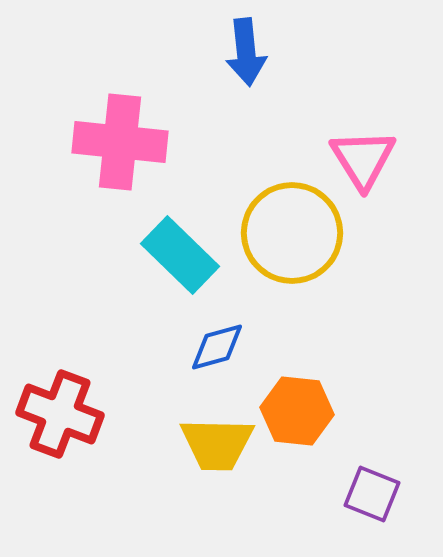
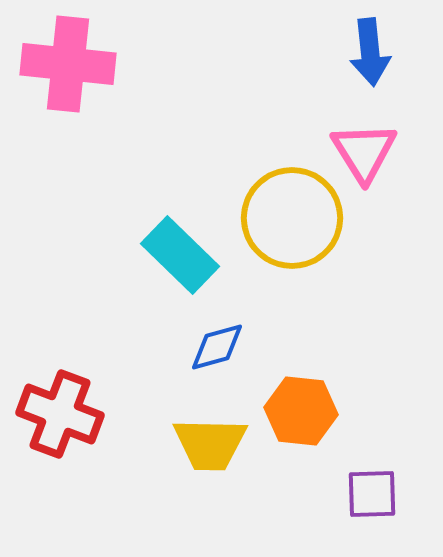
blue arrow: moved 124 px right
pink cross: moved 52 px left, 78 px up
pink triangle: moved 1 px right, 7 px up
yellow circle: moved 15 px up
orange hexagon: moved 4 px right
yellow trapezoid: moved 7 px left
purple square: rotated 24 degrees counterclockwise
